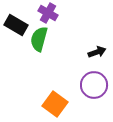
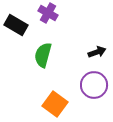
green semicircle: moved 4 px right, 16 px down
